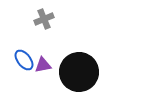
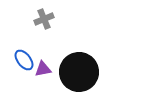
purple triangle: moved 4 px down
